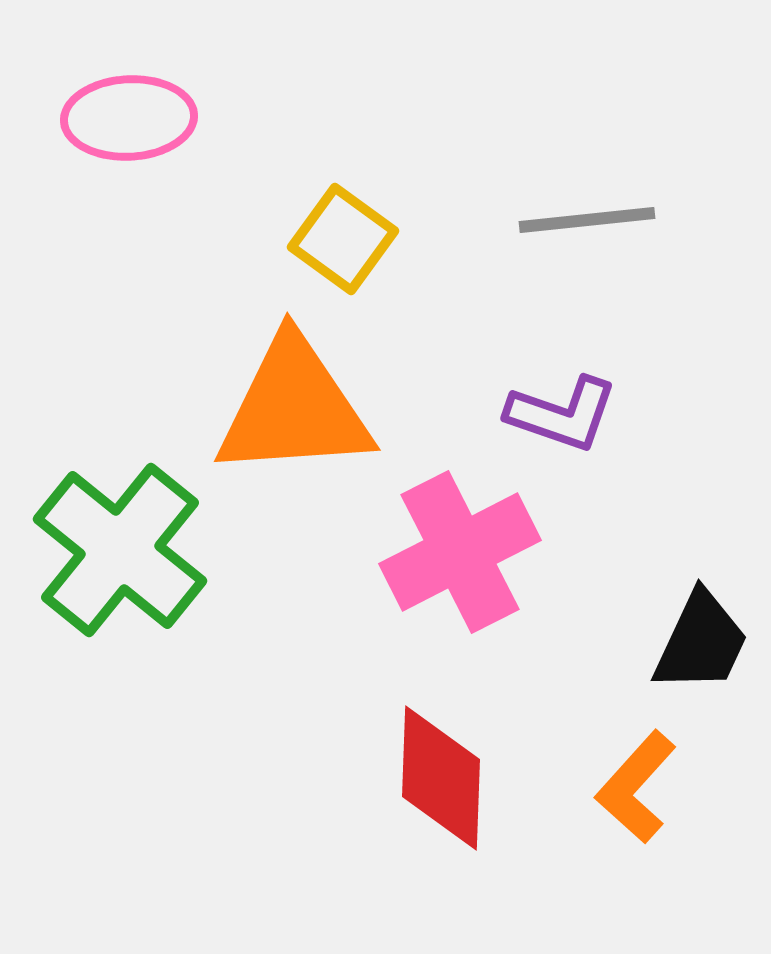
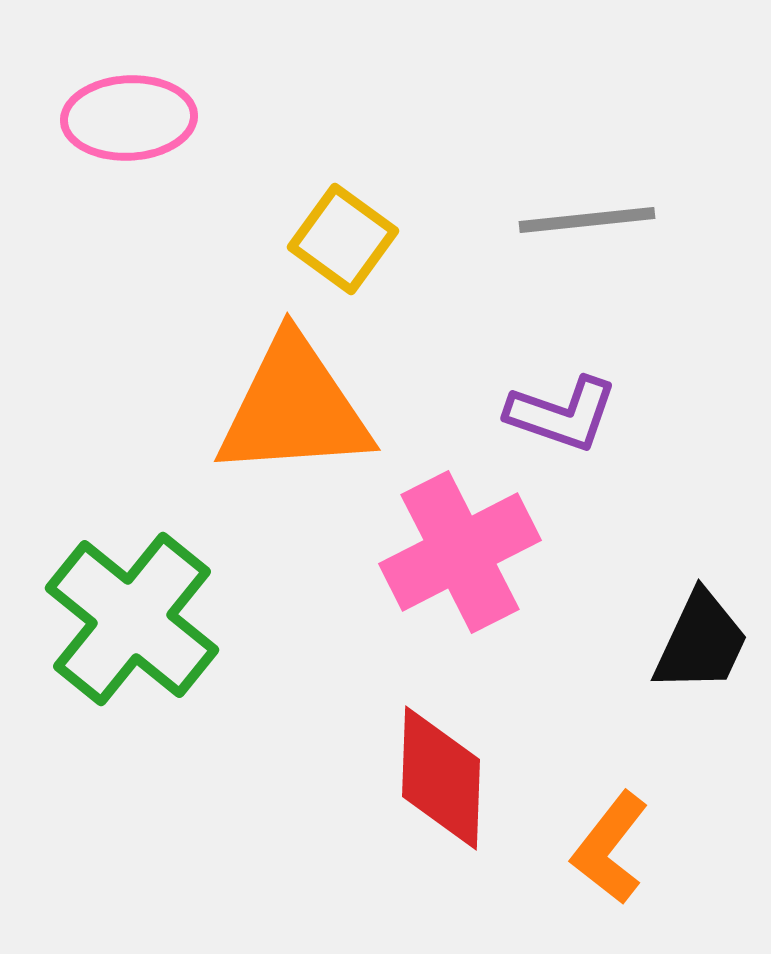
green cross: moved 12 px right, 69 px down
orange L-shape: moved 26 px left, 61 px down; rotated 4 degrees counterclockwise
